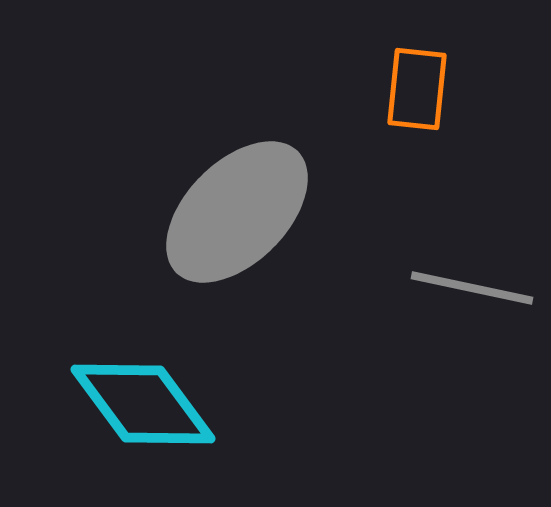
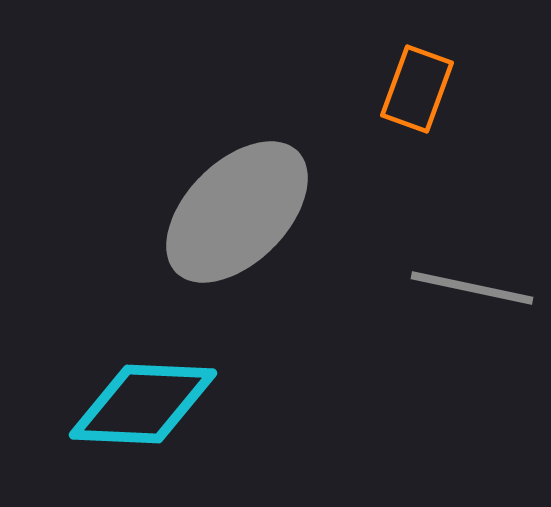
orange rectangle: rotated 14 degrees clockwise
cyan diamond: rotated 51 degrees counterclockwise
